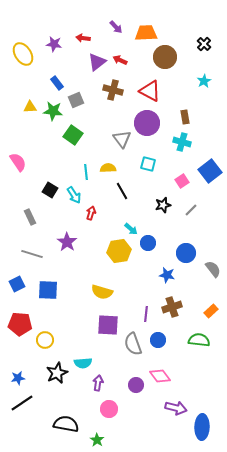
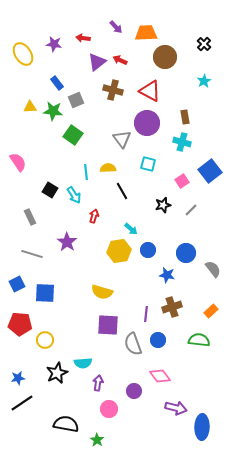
red arrow at (91, 213): moved 3 px right, 3 px down
blue circle at (148, 243): moved 7 px down
blue square at (48, 290): moved 3 px left, 3 px down
purple circle at (136, 385): moved 2 px left, 6 px down
